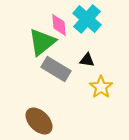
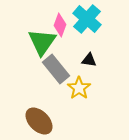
pink diamond: moved 1 px right; rotated 25 degrees clockwise
green triangle: rotated 16 degrees counterclockwise
black triangle: moved 2 px right
gray rectangle: rotated 20 degrees clockwise
yellow star: moved 22 px left, 1 px down
